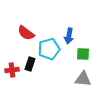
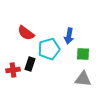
red cross: moved 1 px right
